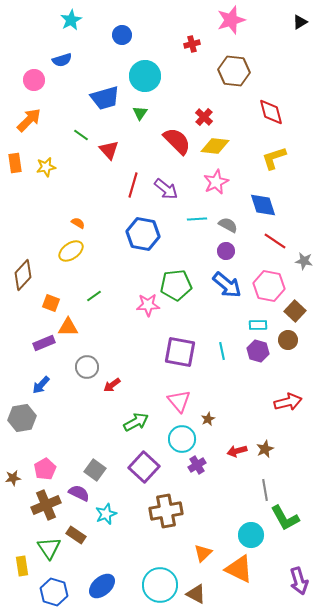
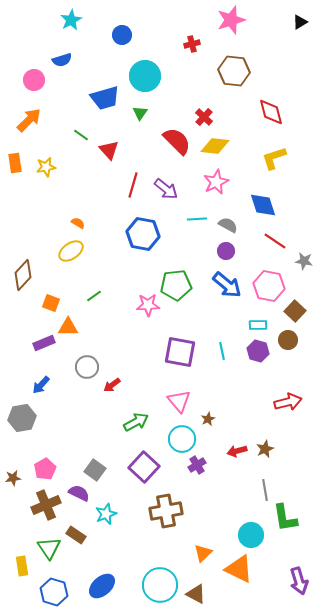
green L-shape at (285, 518): rotated 20 degrees clockwise
